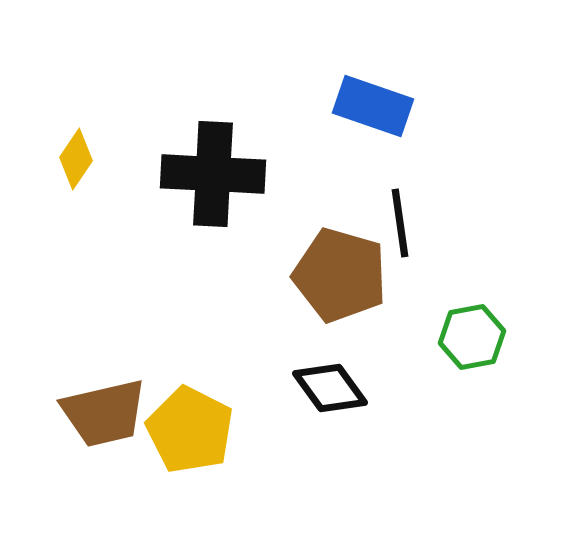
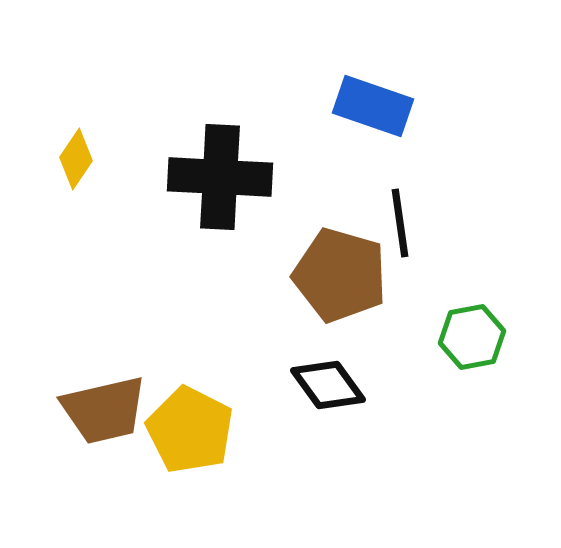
black cross: moved 7 px right, 3 px down
black diamond: moved 2 px left, 3 px up
brown trapezoid: moved 3 px up
